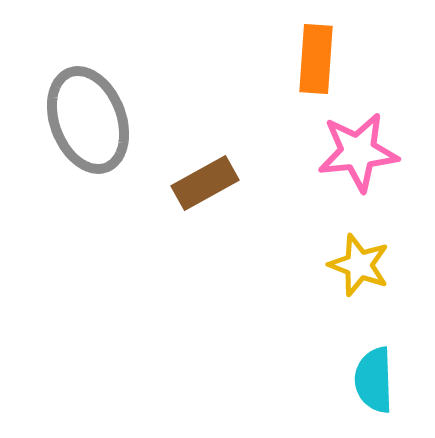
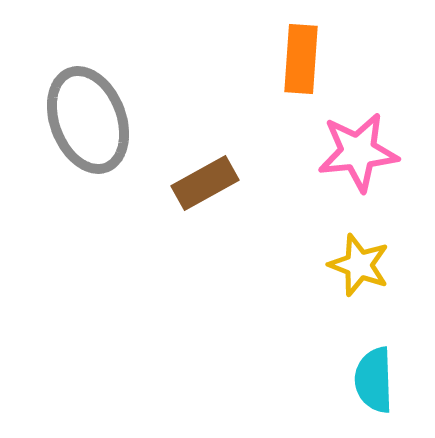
orange rectangle: moved 15 px left
